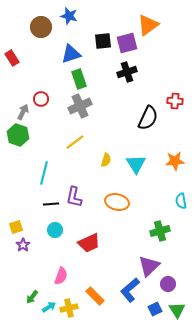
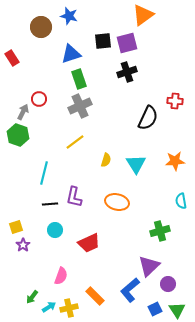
orange triangle: moved 5 px left, 10 px up
red circle: moved 2 px left
black line: moved 1 px left
